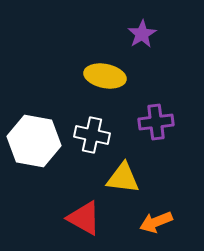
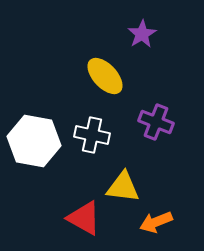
yellow ellipse: rotated 36 degrees clockwise
purple cross: rotated 28 degrees clockwise
yellow triangle: moved 9 px down
